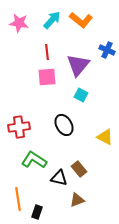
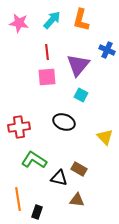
orange L-shape: rotated 65 degrees clockwise
black ellipse: moved 3 px up; rotated 40 degrees counterclockwise
yellow triangle: rotated 18 degrees clockwise
brown rectangle: rotated 21 degrees counterclockwise
brown triangle: rotated 28 degrees clockwise
